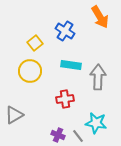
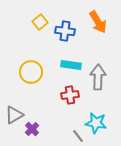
orange arrow: moved 2 px left, 5 px down
blue cross: rotated 24 degrees counterclockwise
yellow square: moved 5 px right, 21 px up
yellow circle: moved 1 px right, 1 px down
red cross: moved 5 px right, 4 px up
purple cross: moved 26 px left, 6 px up; rotated 24 degrees clockwise
